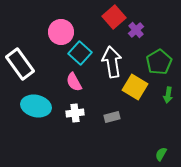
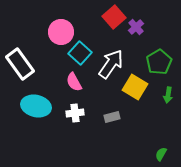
purple cross: moved 3 px up
white arrow: moved 1 px left, 2 px down; rotated 44 degrees clockwise
